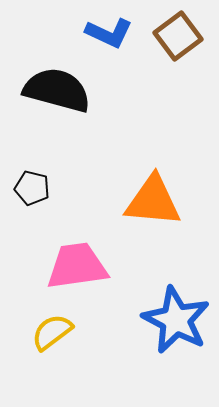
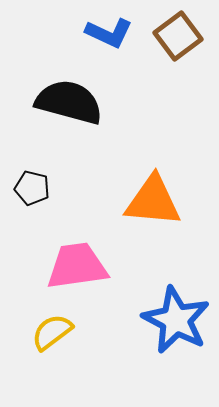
black semicircle: moved 12 px right, 12 px down
